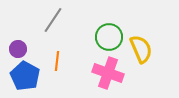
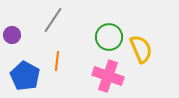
purple circle: moved 6 px left, 14 px up
pink cross: moved 3 px down
